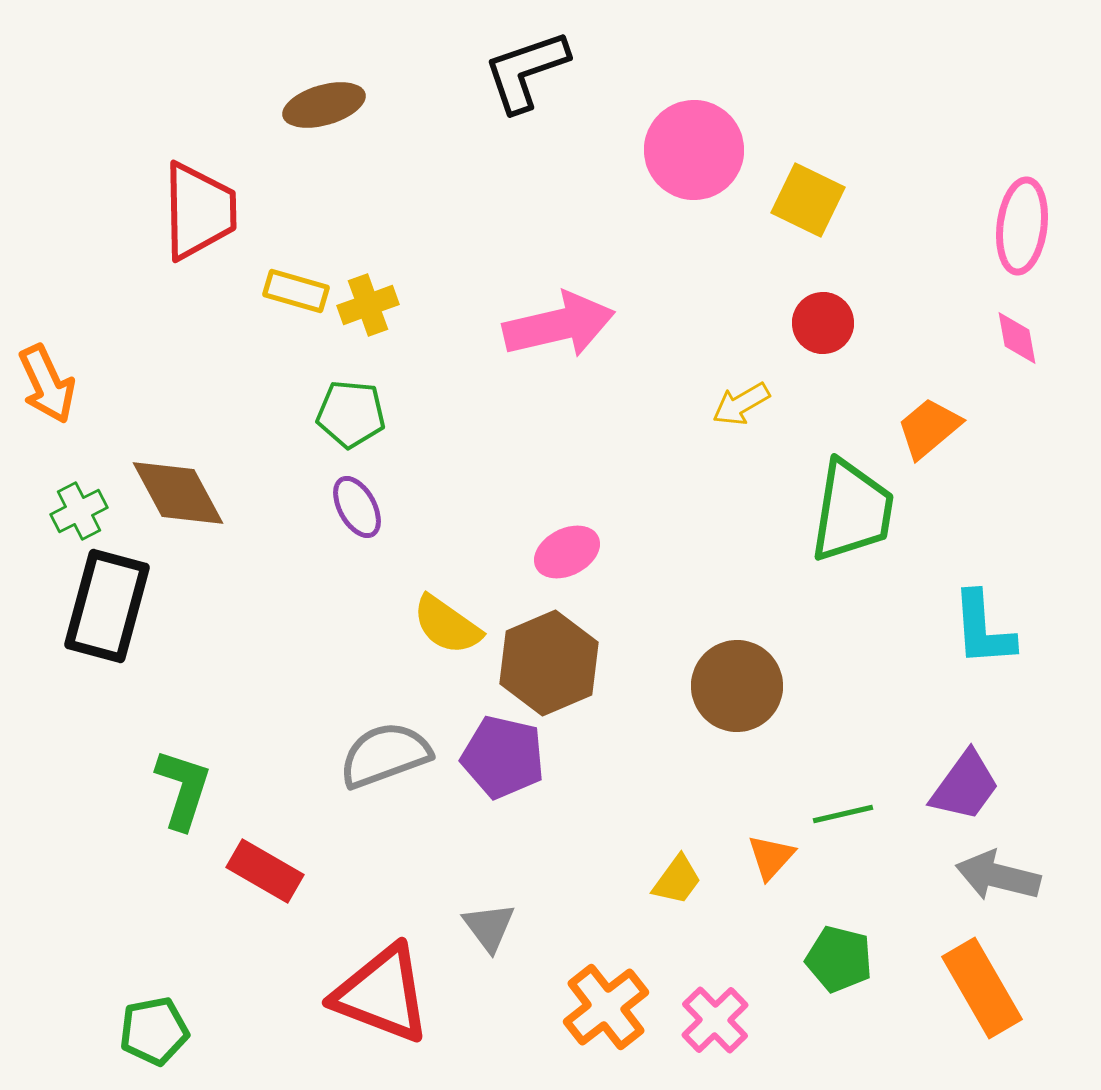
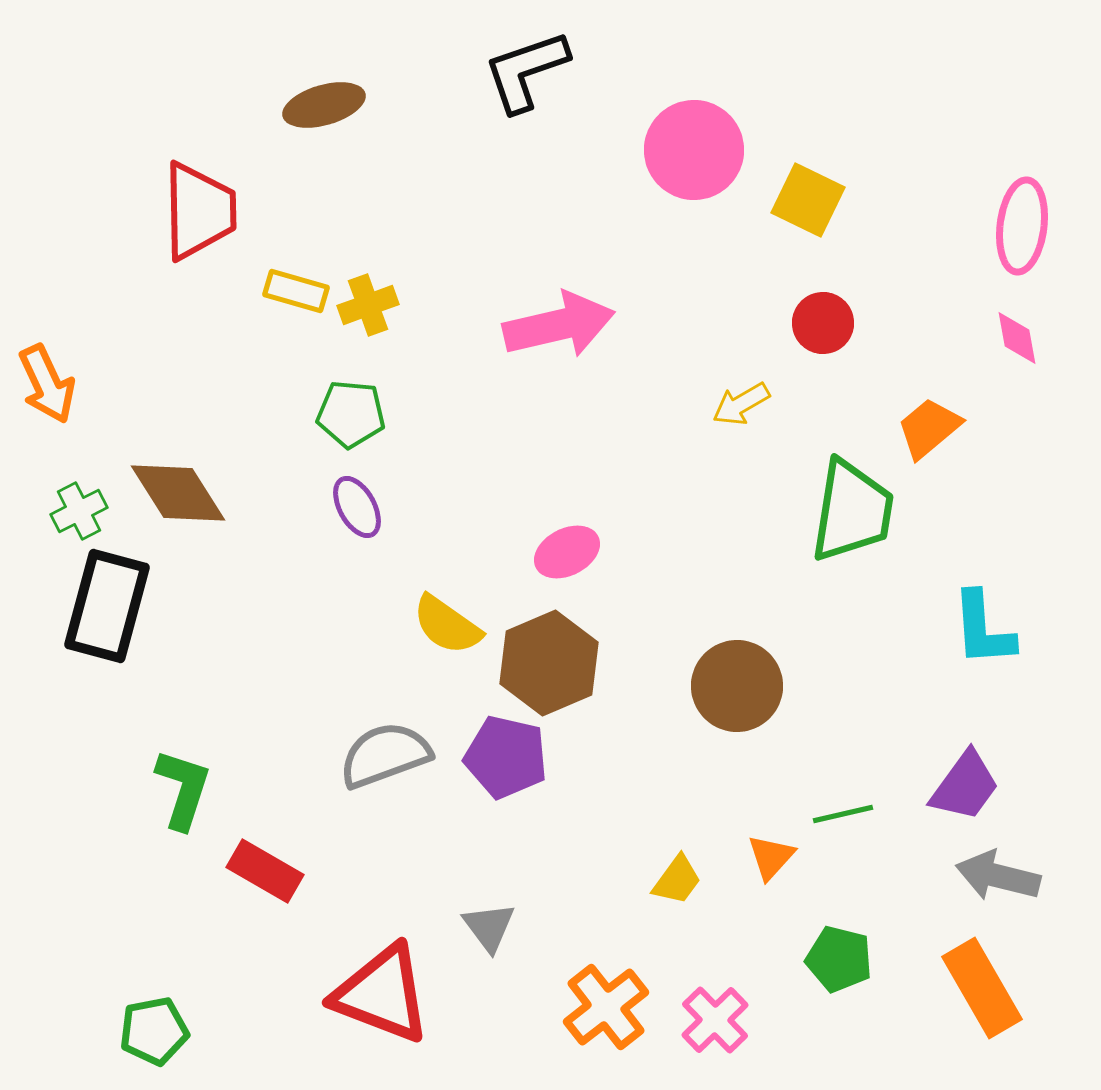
brown diamond at (178, 493): rotated 4 degrees counterclockwise
purple pentagon at (503, 757): moved 3 px right
